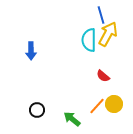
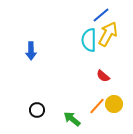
blue line: rotated 66 degrees clockwise
